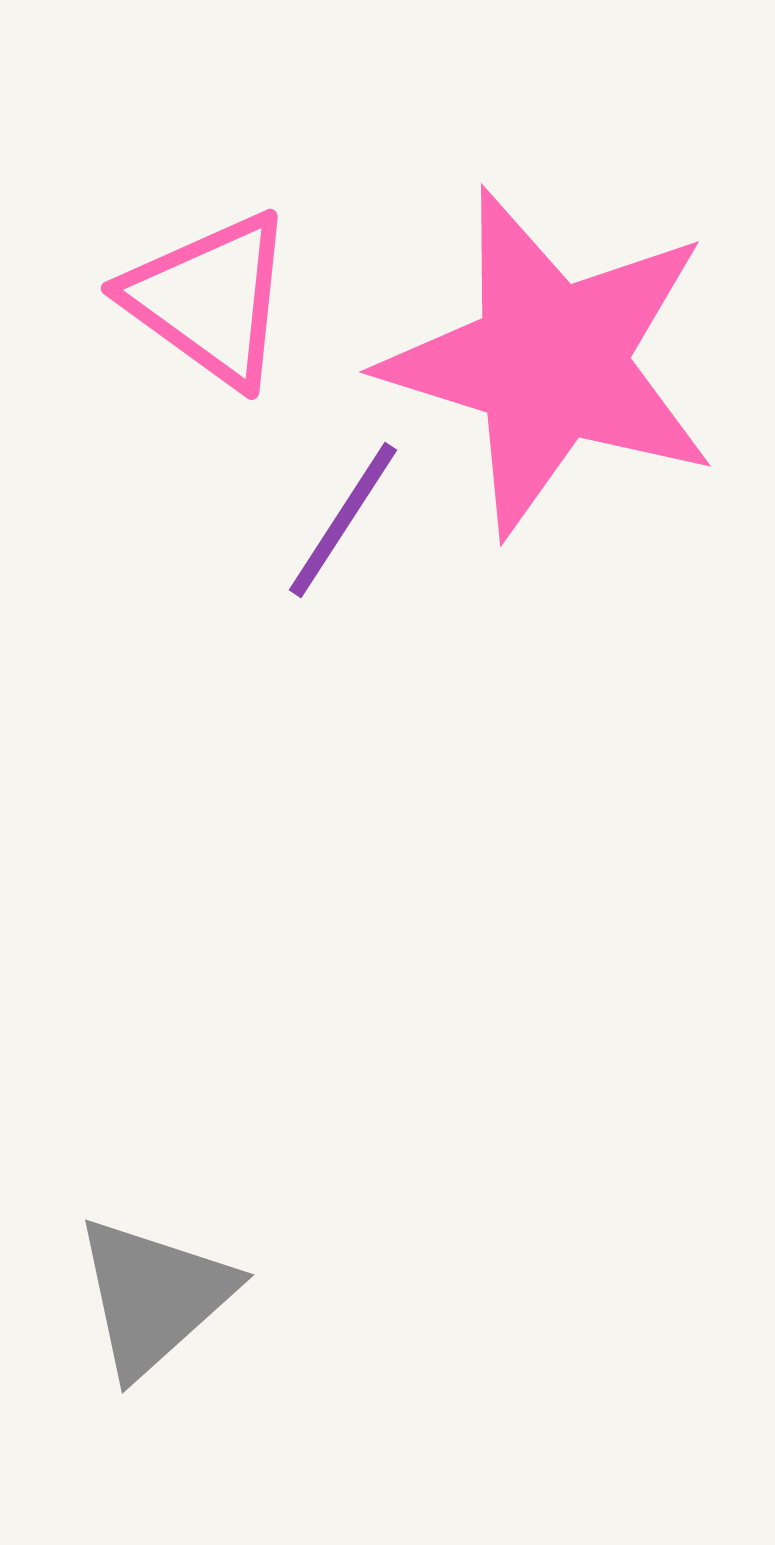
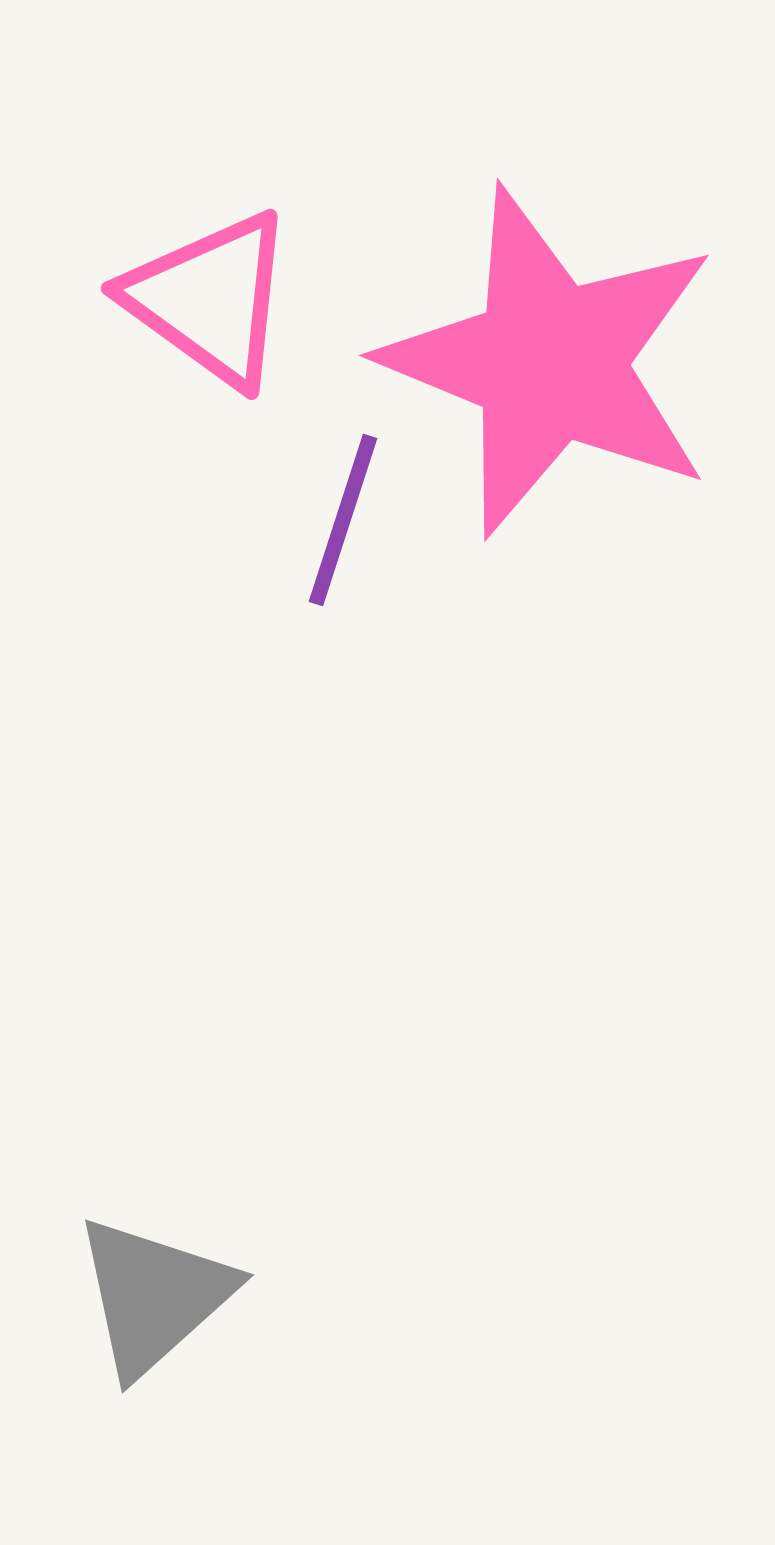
pink star: rotated 5 degrees clockwise
purple line: rotated 15 degrees counterclockwise
